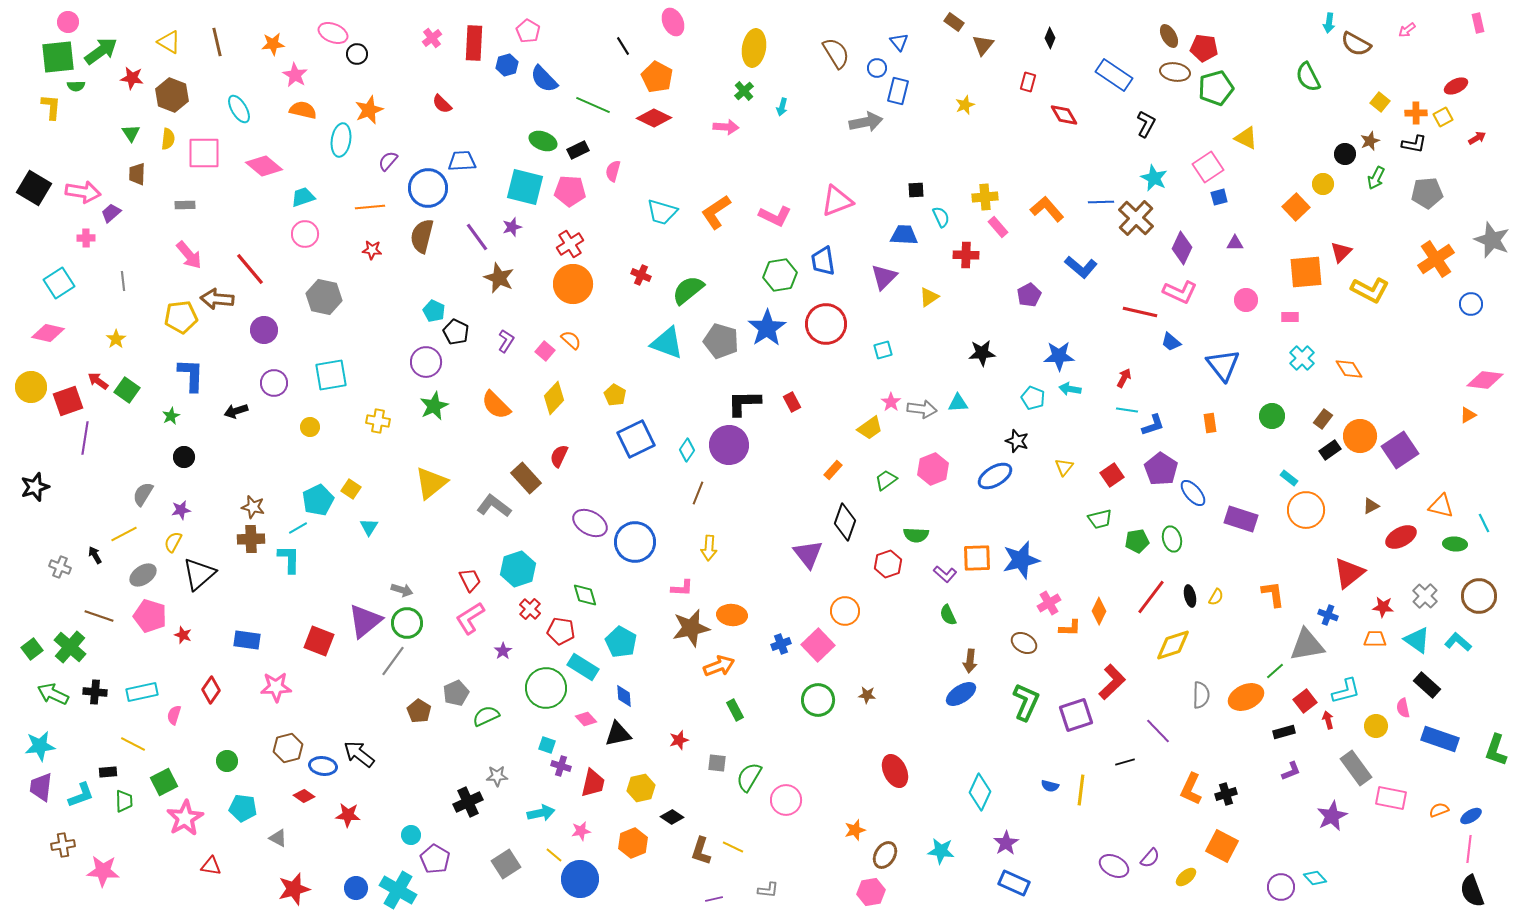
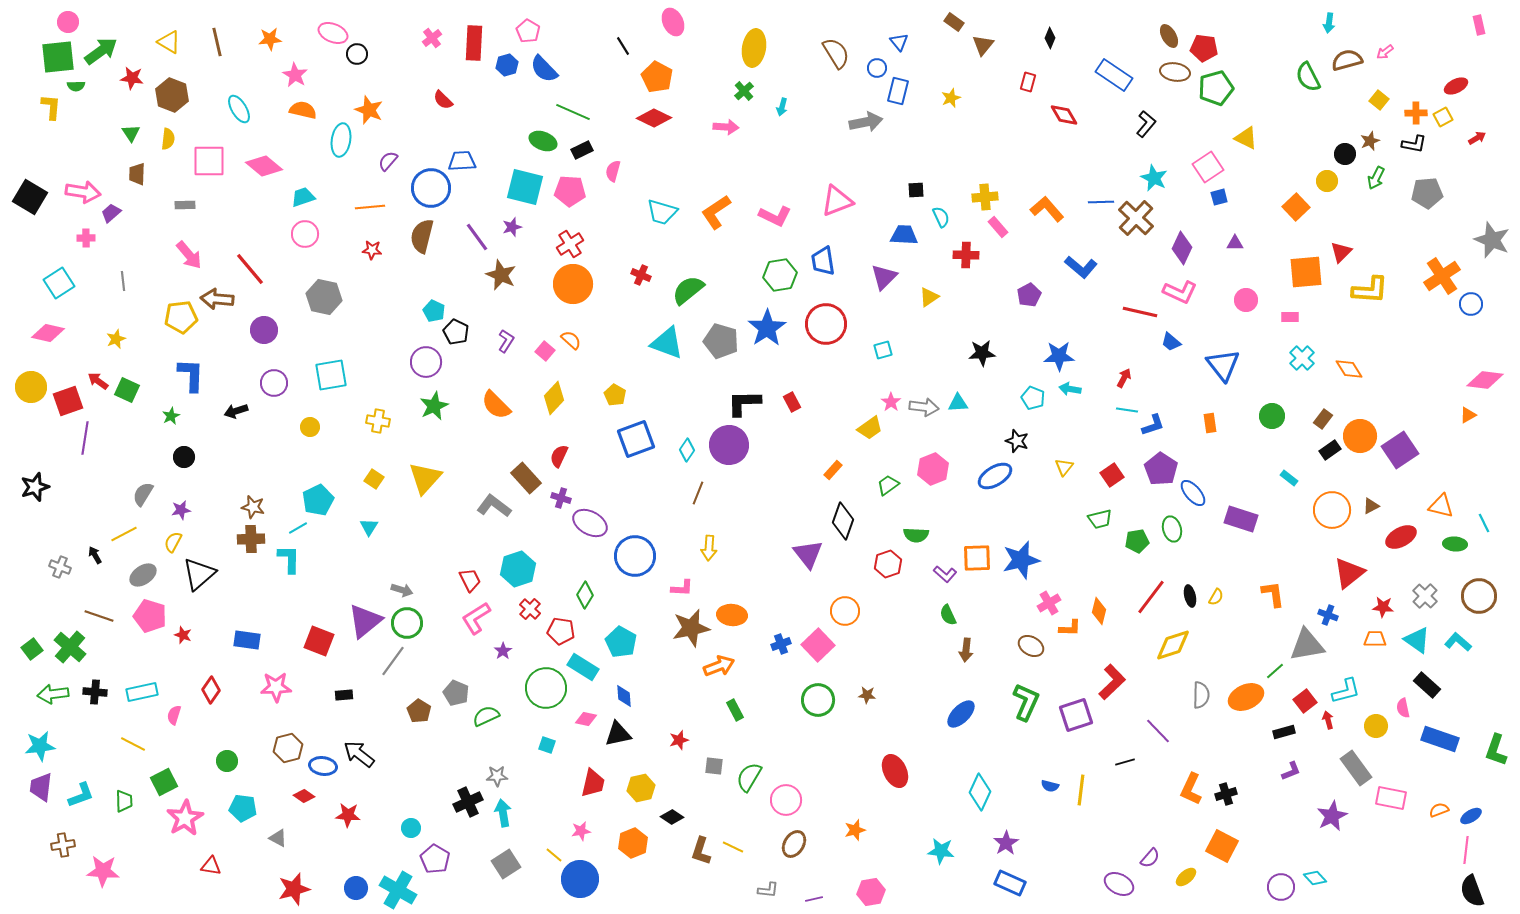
pink rectangle at (1478, 23): moved 1 px right, 2 px down
pink arrow at (1407, 30): moved 22 px left, 22 px down
orange star at (273, 44): moved 3 px left, 5 px up
brown semicircle at (1356, 44): moved 9 px left, 16 px down; rotated 136 degrees clockwise
blue semicircle at (544, 79): moved 10 px up
yellow square at (1380, 102): moved 1 px left, 2 px up
red semicircle at (442, 104): moved 1 px right, 4 px up
green line at (593, 105): moved 20 px left, 7 px down
yellow star at (965, 105): moved 14 px left, 7 px up
orange star at (369, 110): rotated 28 degrees counterclockwise
black L-shape at (1146, 124): rotated 12 degrees clockwise
black rectangle at (578, 150): moved 4 px right
pink square at (204, 153): moved 5 px right, 8 px down
yellow circle at (1323, 184): moved 4 px right, 3 px up
black square at (34, 188): moved 4 px left, 9 px down
blue circle at (428, 188): moved 3 px right
orange cross at (1436, 259): moved 6 px right, 17 px down
brown star at (499, 278): moved 2 px right, 3 px up
yellow L-shape at (1370, 290): rotated 24 degrees counterclockwise
yellow star at (116, 339): rotated 12 degrees clockwise
green square at (127, 390): rotated 10 degrees counterclockwise
gray arrow at (922, 409): moved 2 px right, 2 px up
blue square at (636, 439): rotated 6 degrees clockwise
green trapezoid at (886, 480): moved 2 px right, 5 px down
yellow triangle at (431, 483): moved 6 px left, 5 px up; rotated 9 degrees counterclockwise
yellow square at (351, 489): moved 23 px right, 10 px up
orange circle at (1306, 510): moved 26 px right
black diamond at (845, 522): moved 2 px left, 1 px up
green ellipse at (1172, 539): moved 10 px up
blue circle at (635, 542): moved 14 px down
green diamond at (585, 595): rotated 48 degrees clockwise
orange diamond at (1099, 611): rotated 12 degrees counterclockwise
pink L-shape at (470, 618): moved 6 px right
brown ellipse at (1024, 643): moved 7 px right, 3 px down
brown arrow at (970, 661): moved 4 px left, 11 px up
gray pentagon at (456, 693): rotated 25 degrees counterclockwise
green arrow at (53, 694): rotated 32 degrees counterclockwise
blue ellipse at (961, 694): moved 20 px down; rotated 12 degrees counterclockwise
pink diamond at (586, 719): rotated 35 degrees counterclockwise
gray square at (717, 763): moved 3 px left, 3 px down
purple cross at (561, 766): moved 268 px up
black rectangle at (108, 772): moved 236 px right, 77 px up
cyan arrow at (541, 813): moved 38 px left; rotated 88 degrees counterclockwise
cyan circle at (411, 835): moved 7 px up
pink line at (1469, 849): moved 3 px left, 1 px down
brown ellipse at (885, 855): moved 91 px left, 11 px up
purple ellipse at (1114, 866): moved 5 px right, 18 px down
blue rectangle at (1014, 883): moved 4 px left
purple line at (714, 899): moved 100 px right
